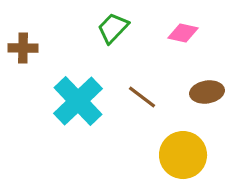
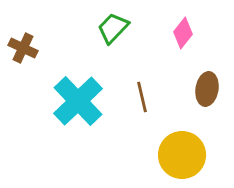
pink diamond: rotated 64 degrees counterclockwise
brown cross: rotated 24 degrees clockwise
brown ellipse: moved 3 px up; rotated 72 degrees counterclockwise
brown line: rotated 40 degrees clockwise
yellow circle: moved 1 px left
